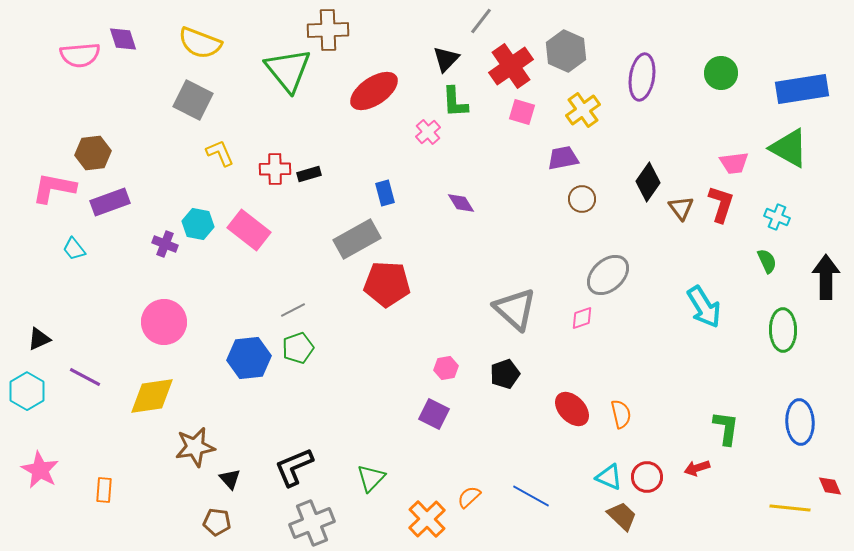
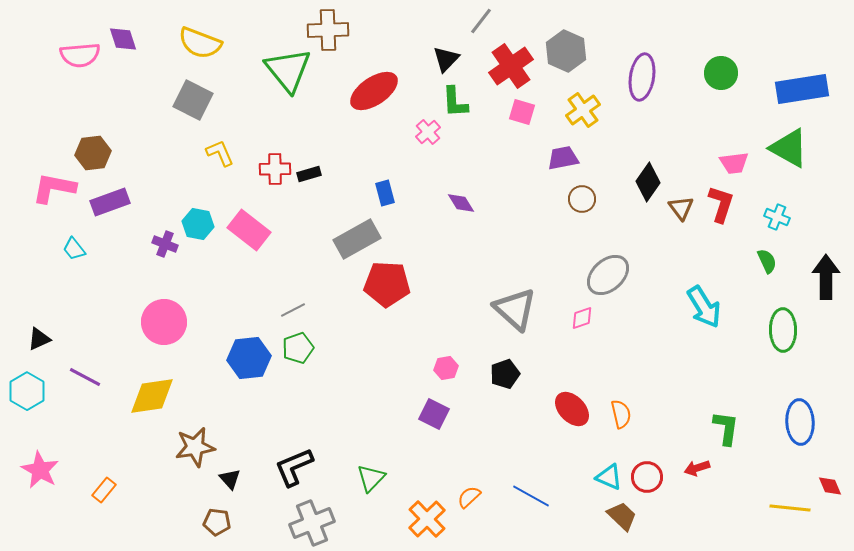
orange rectangle at (104, 490): rotated 35 degrees clockwise
